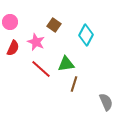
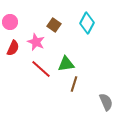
cyan diamond: moved 1 px right, 12 px up
